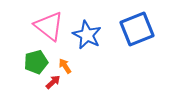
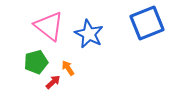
blue square: moved 10 px right, 6 px up
blue star: moved 2 px right, 1 px up
orange arrow: moved 3 px right, 2 px down
